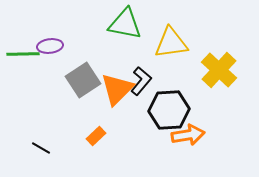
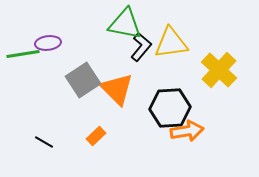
purple ellipse: moved 2 px left, 3 px up
green line: rotated 8 degrees counterclockwise
black L-shape: moved 34 px up
orange triangle: rotated 30 degrees counterclockwise
black hexagon: moved 1 px right, 2 px up
orange arrow: moved 1 px left, 4 px up
black line: moved 3 px right, 6 px up
